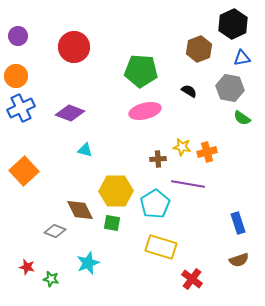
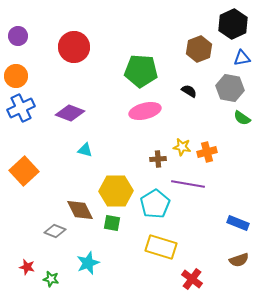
blue rectangle: rotated 50 degrees counterclockwise
